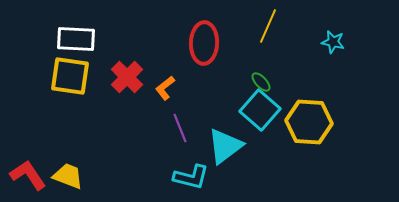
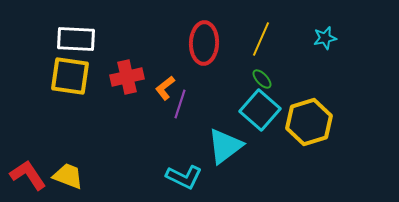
yellow line: moved 7 px left, 13 px down
cyan star: moved 8 px left, 4 px up; rotated 25 degrees counterclockwise
red cross: rotated 32 degrees clockwise
green ellipse: moved 1 px right, 3 px up
yellow hexagon: rotated 21 degrees counterclockwise
purple line: moved 24 px up; rotated 40 degrees clockwise
cyan L-shape: moved 7 px left; rotated 12 degrees clockwise
